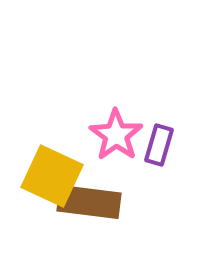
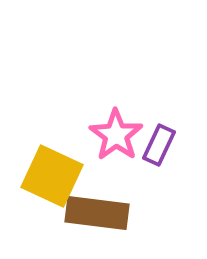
purple rectangle: rotated 9 degrees clockwise
brown rectangle: moved 8 px right, 11 px down
